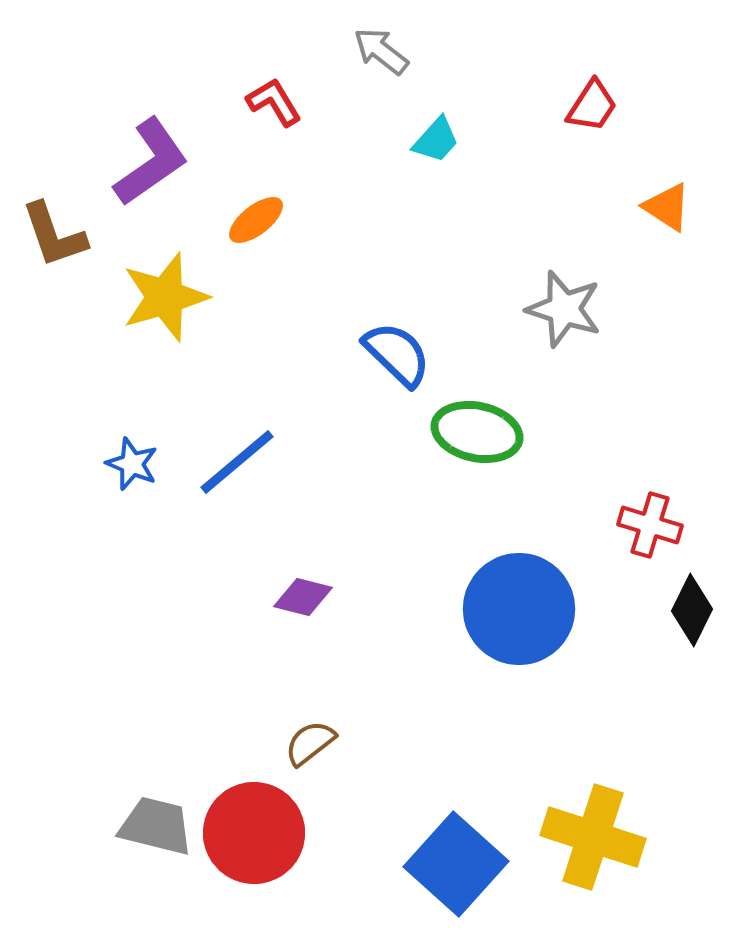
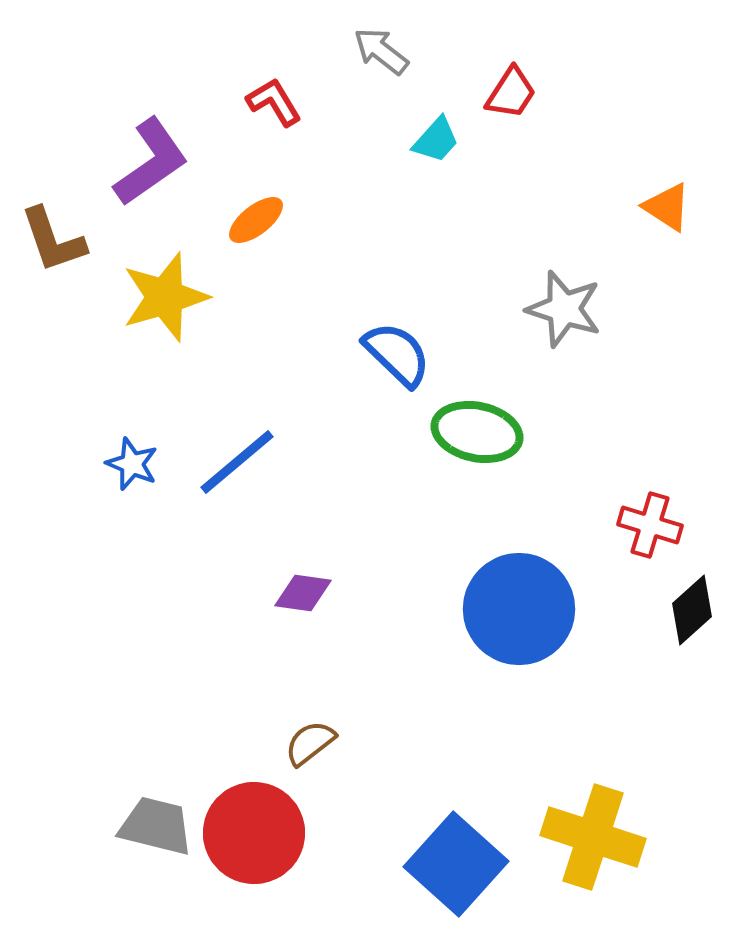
red trapezoid: moved 81 px left, 13 px up
brown L-shape: moved 1 px left, 5 px down
purple diamond: moved 4 px up; rotated 6 degrees counterclockwise
black diamond: rotated 22 degrees clockwise
